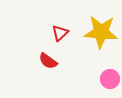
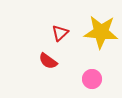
pink circle: moved 18 px left
